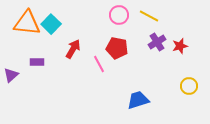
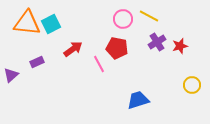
pink circle: moved 4 px right, 4 px down
cyan square: rotated 18 degrees clockwise
red arrow: rotated 24 degrees clockwise
purple rectangle: rotated 24 degrees counterclockwise
yellow circle: moved 3 px right, 1 px up
